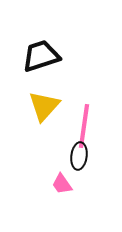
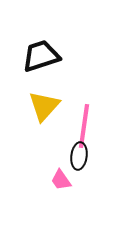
pink trapezoid: moved 1 px left, 4 px up
